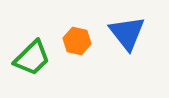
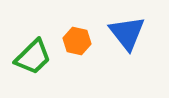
green trapezoid: moved 1 px right, 1 px up
